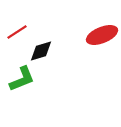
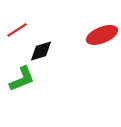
red line: moved 2 px up
